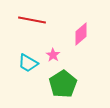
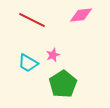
red line: rotated 16 degrees clockwise
pink diamond: moved 19 px up; rotated 35 degrees clockwise
pink star: rotated 16 degrees clockwise
